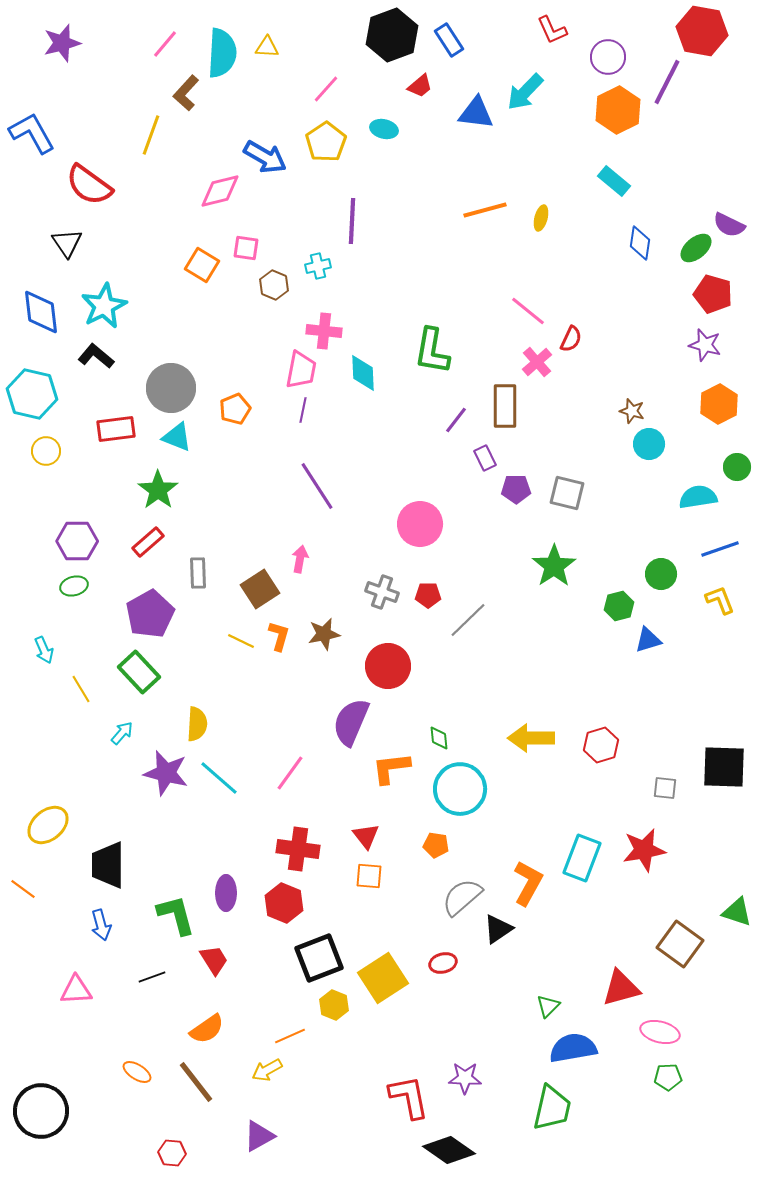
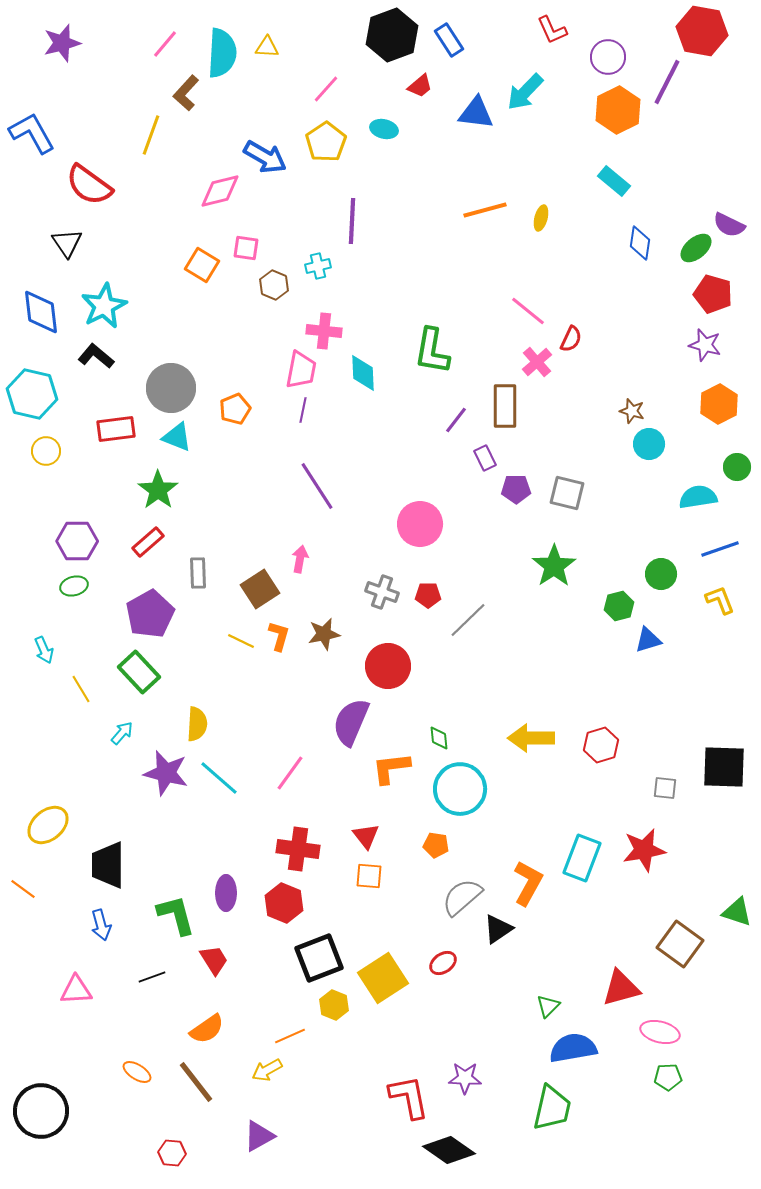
red ellipse at (443, 963): rotated 20 degrees counterclockwise
